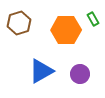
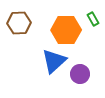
brown hexagon: rotated 15 degrees clockwise
blue triangle: moved 13 px right, 10 px up; rotated 12 degrees counterclockwise
